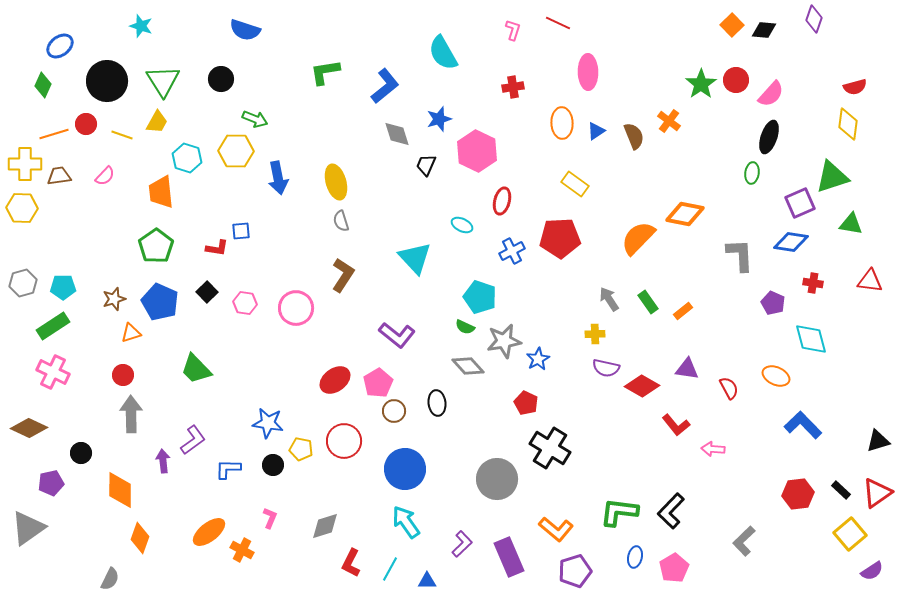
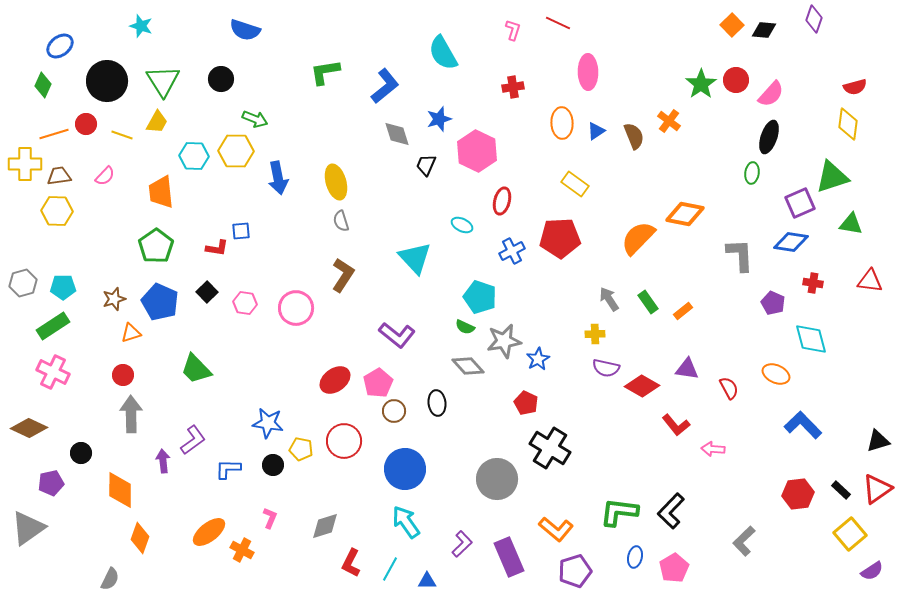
cyan hexagon at (187, 158): moved 7 px right, 2 px up; rotated 16 degrees counterclockwise
yellow hexagon at (22, 208): moved 35 px right, 3 px down
orange ellipse at (776, 376): moved 2 px up
red triangle at (877, 493): moved 4 px up
